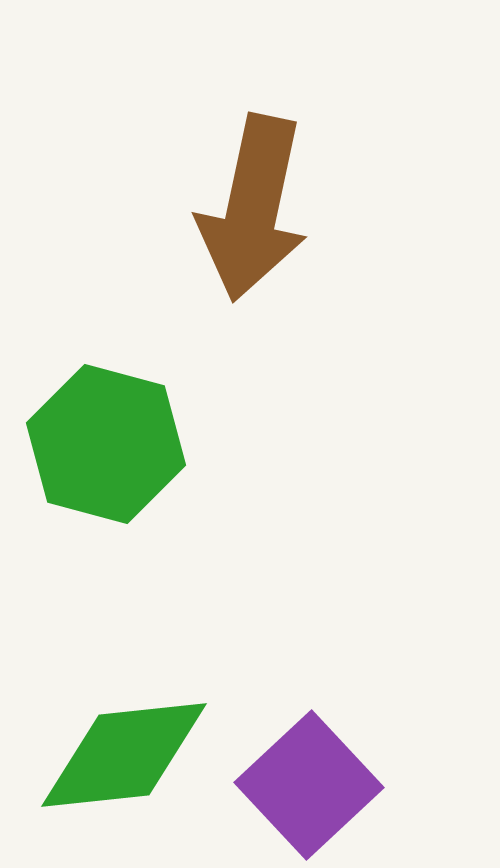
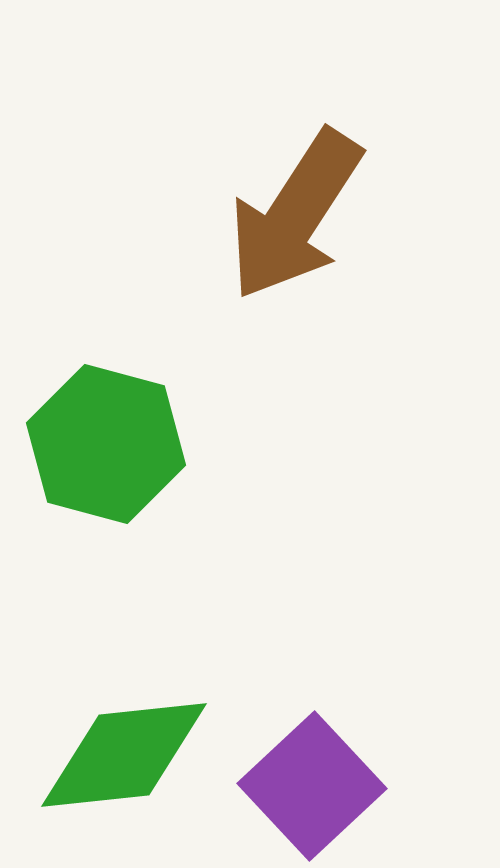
brown arrow: moved 42 px right, 7 px down; rotated 21 degrees clockwise
purple square: moved 3 px right, 1 px down
